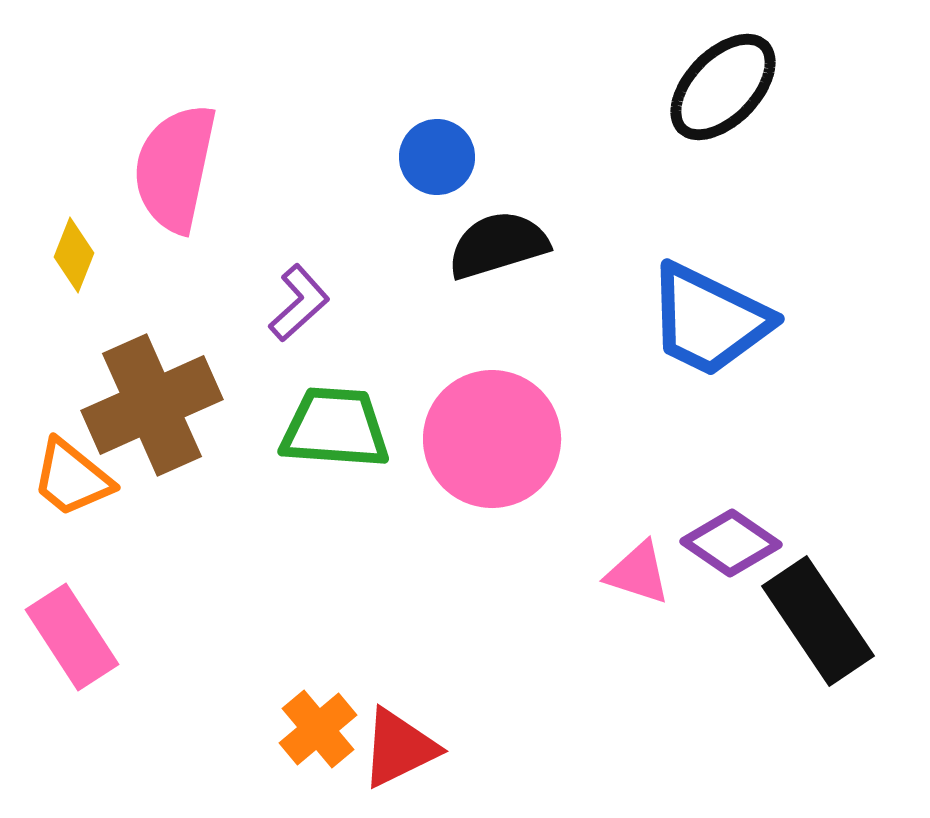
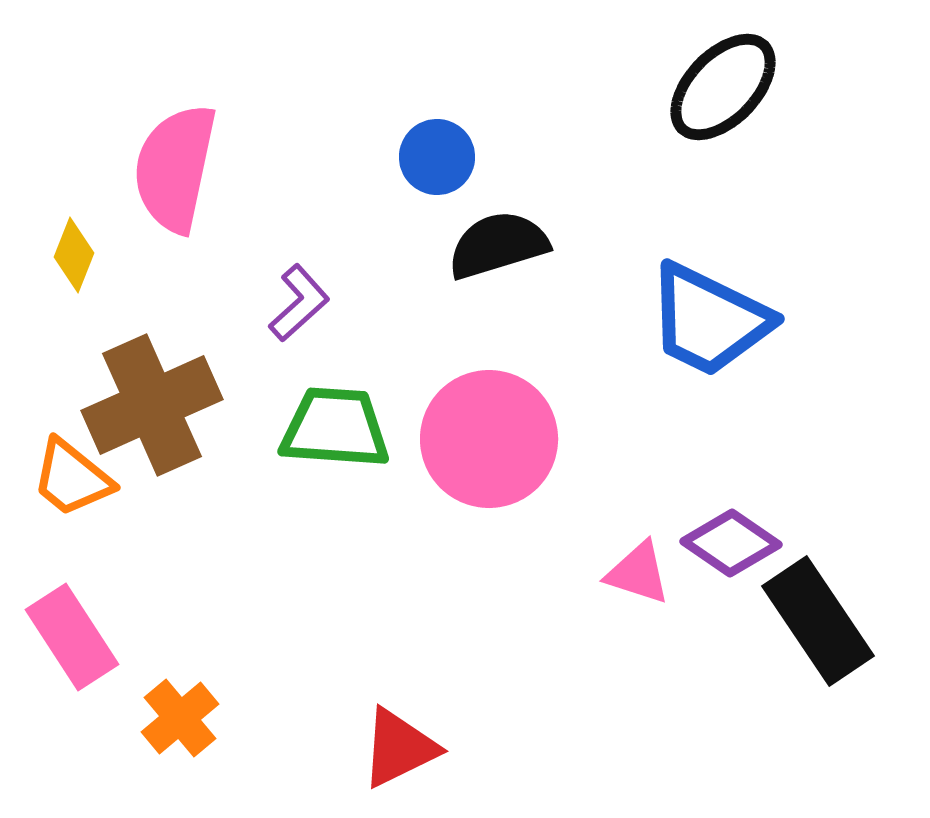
pink circle: moved 3 px left
orange cross: moved 138 px left, 11 px up
